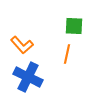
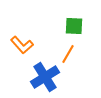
orange line: moved 1 px right; rotated 18 degrees clockwise
blue cross: moved 17 px right; rotated 32 degrees clockwise
